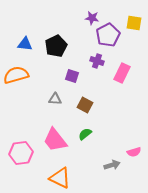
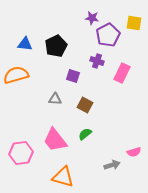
purple square: moved 1 px right
orange triangle: moved 3 px right, 1 px up; rotated 10 degrees counterclockwise
